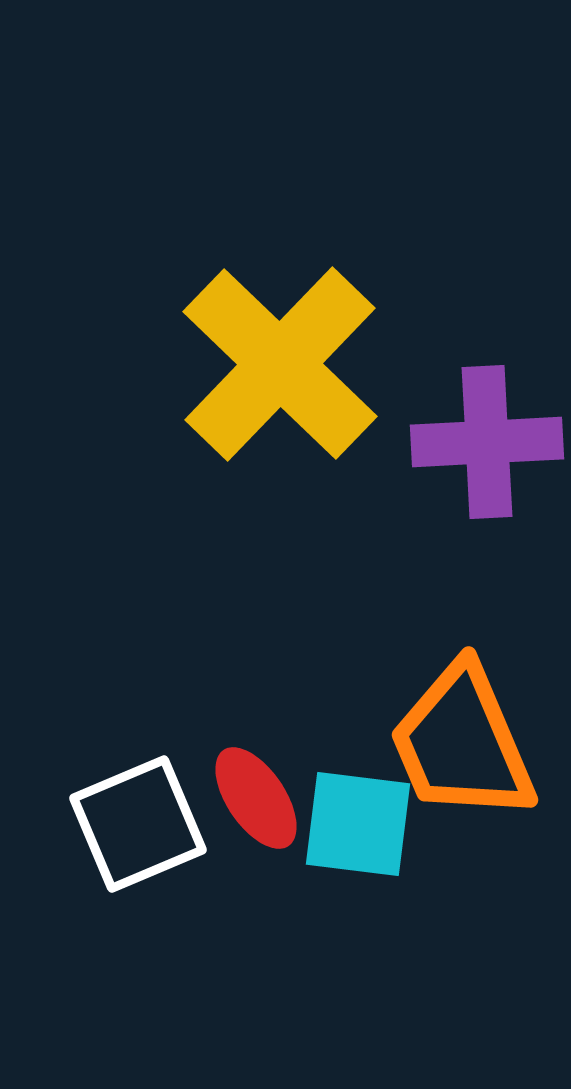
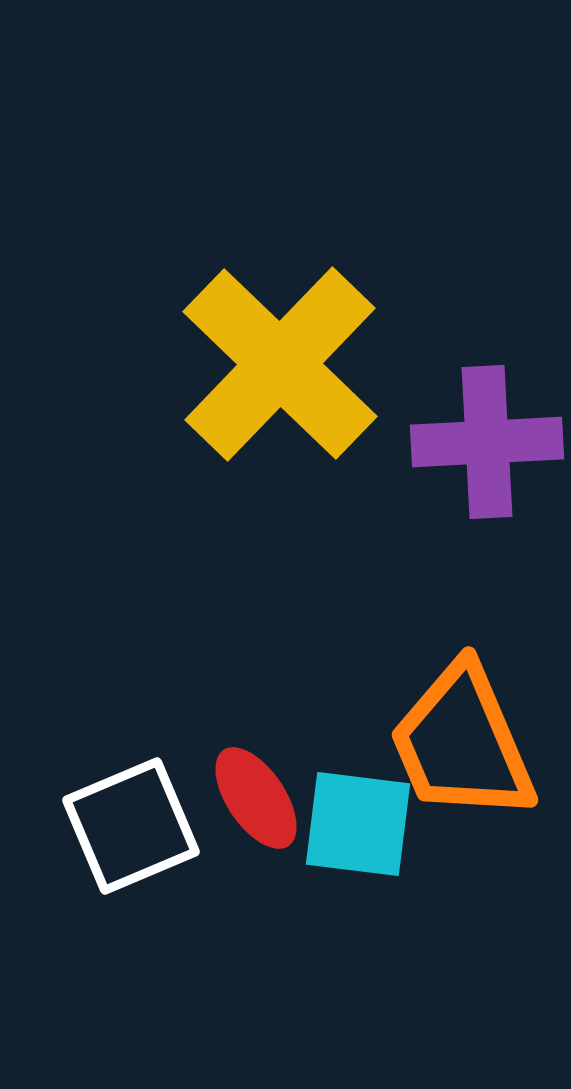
white square: moved 7 px left, 2 px down
